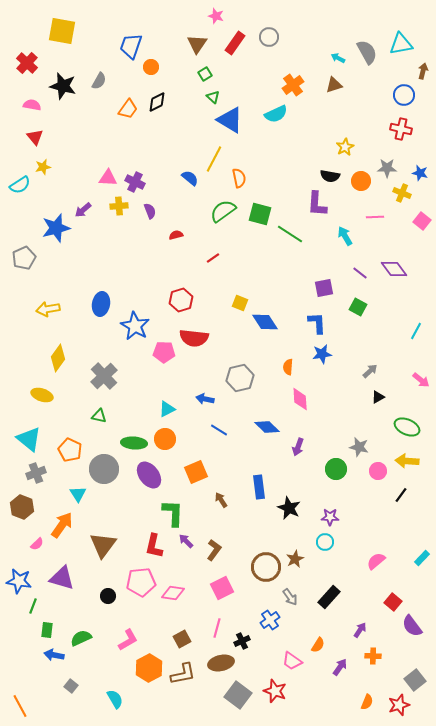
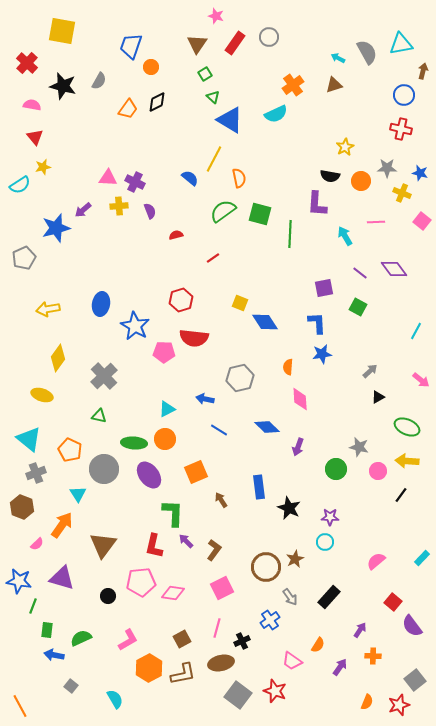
pink line at (375, 217): moved 1 px right, 5 px down
green line at (290, 234): rotated 60 degrees clockwise
